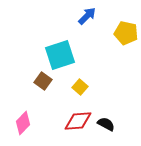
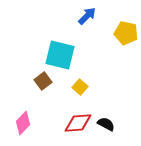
cyan square: rotated 32 degrees clockwise
brown square: rotated 18 degrees clockwise
red diamond: moved 2 px down
